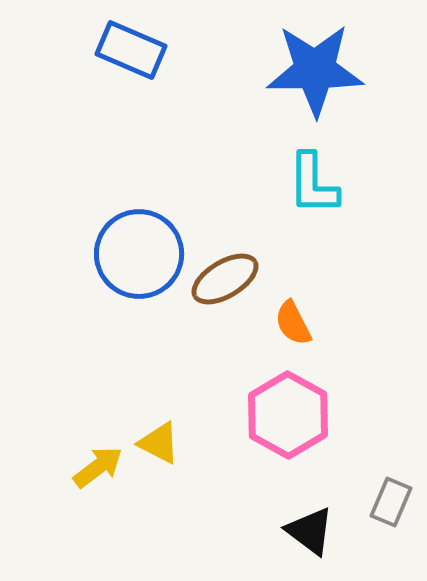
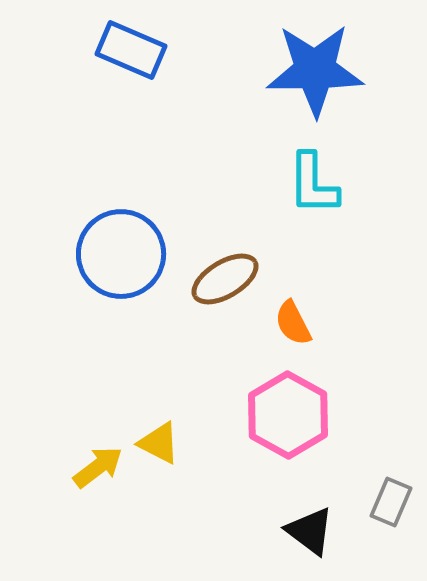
blue circle: moved 18 px left
